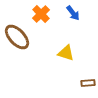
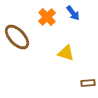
orange cross: moved 6 px right, 3 px down
